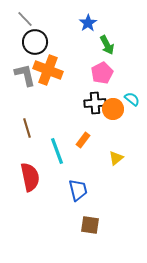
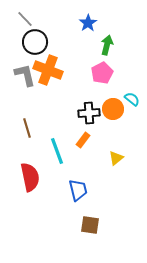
green arrow: rotated 138 degrees counterclockwise
black cross: moved 6 px left, 10 px down
